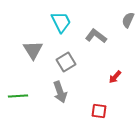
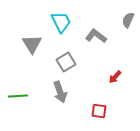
gray triangle: moved 1 px left, 6 px up
